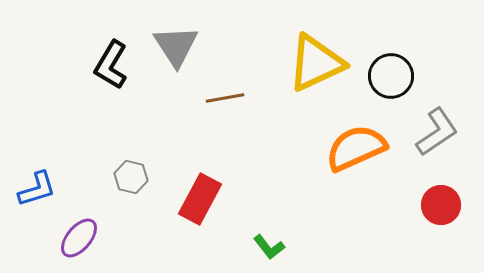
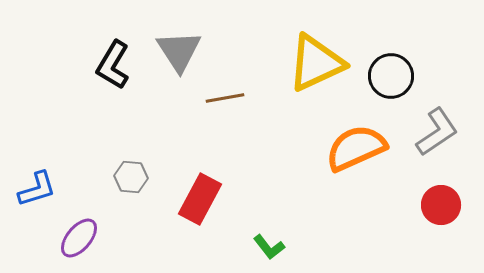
gray triangle: moved 3 px right, 5 px down
black L-shape: moved 2 px right
gray hexagon: rotated 8 degrees counterclockwise
